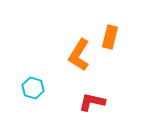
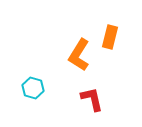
red L-shape: moved 3 px up; rotated 64 degrees clockwise
